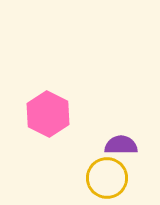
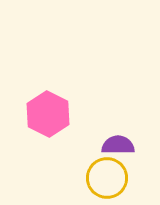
purple semicircle: moved 3 px left
